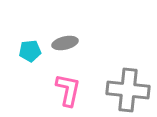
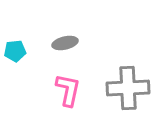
cyan pentagon: moved 15 px left
gray cross: moved 2 px up; rotated 9 degrees counterclockwise
